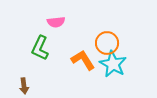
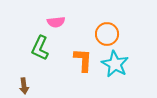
orange circle: moved 9 px up
orange L-shape: rotated 35 degrees clockwise
cyan star: moved 2 px right
